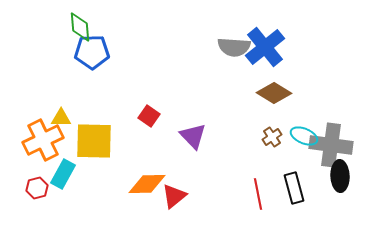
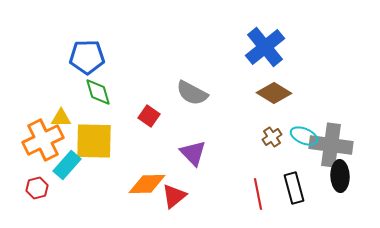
green diamond: moved 18 px right, 65 px down; rotated 12 degrees counterclockwise
gray semicircle: moved 42 px left, 46 px down; rotated 24 degrees clockwise
blue pentagon: moved 5 px left, 5 px down
purple triangle: moved 17 px down
cyan rectangle: moved 4 px right, 9 px up; rotated 12 degrees clockwise
